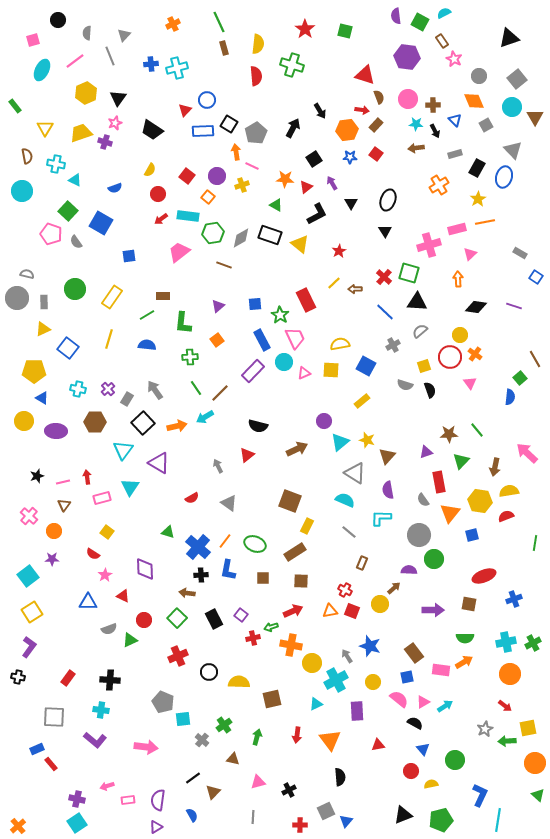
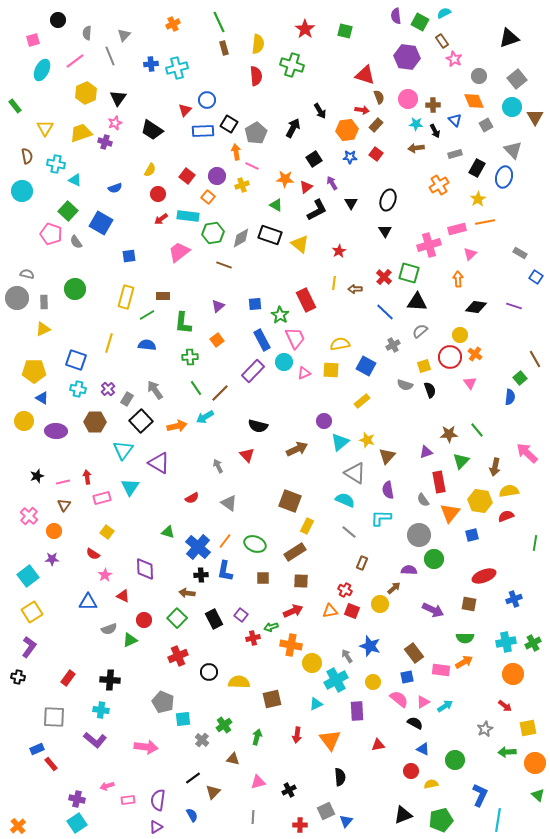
black L-shape at (317, 214): moved 4 px up
yellow line at (334, 283): rotated 40 degrees counterclockwise
yellow rectangle at (112, 297): moved 14 px right; rotated 20 degrees counterclockwise
yellow line at (109, 339): moved 4 px down
blue square at (68, 348): moved 8 px right, 12 px down; rotated 20 degrees counterclockwise
black square at (143, 423): moved 2 px left, 2 px up
red triangle at (247, 455): rotated 35 degrees counterclockwise
blue L-shape at (228, 570): moved 3 px left, 1 px down
purple arrow at (433, 610): rotated 25 degrees clockwise
orange circle at (510, 674): moved 3 px right
green arrow at (507, 741): moved 11 px down
blue triangle at (423, 749): rotated 24 degrees counterclockwise
